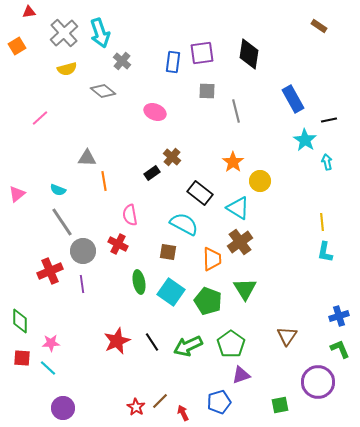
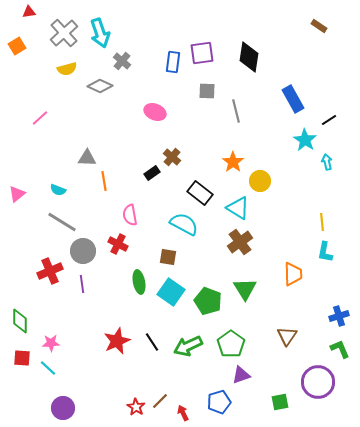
black diamond at (249, 54): moved 3 px down
gray diamond at (103, 91): moved 3 px left, 5 px up; rotated 15 degrees counterclockwise
black line at (329, 120): rotated 21 degrees counterclockwise
gray line at (62, 222): rotated 24 degrees counterclockwise
brown square at (168, 252): moved 5 px down
orange trapezoid at (212, 259): moved 81 px right, 15 px down
green square at (280, 405): moved 3 px up
